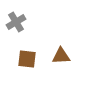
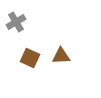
brown square: moved 3 px right, 1 px up; rotated 18 degrees clockwise
